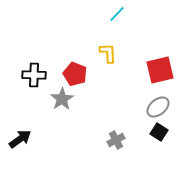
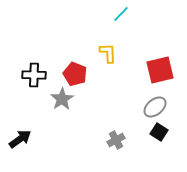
cyan line: moved 4 px right
gray ellipse: moved 3 px left
